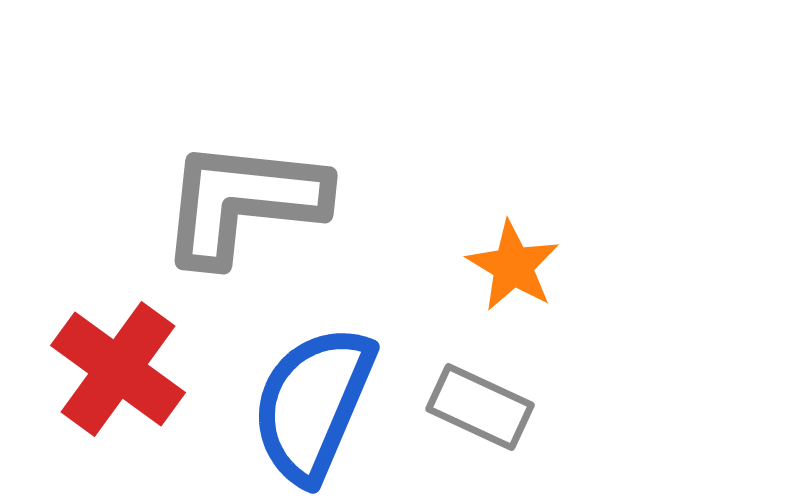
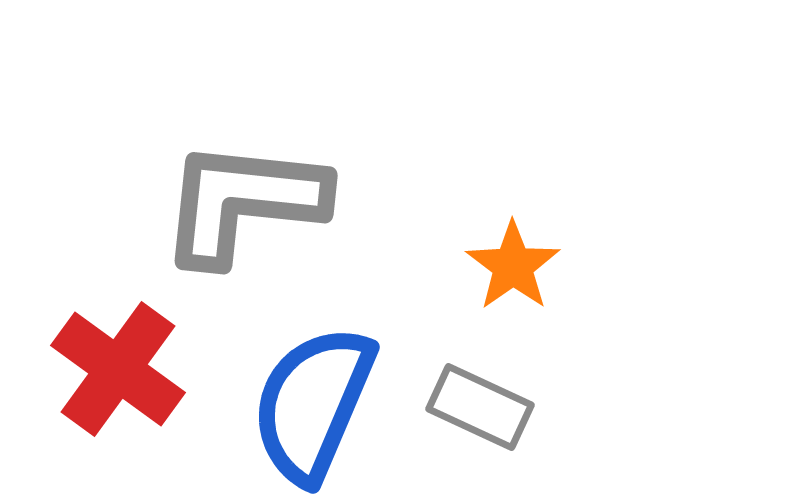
orange star: rotated 6 degrees clockwise
